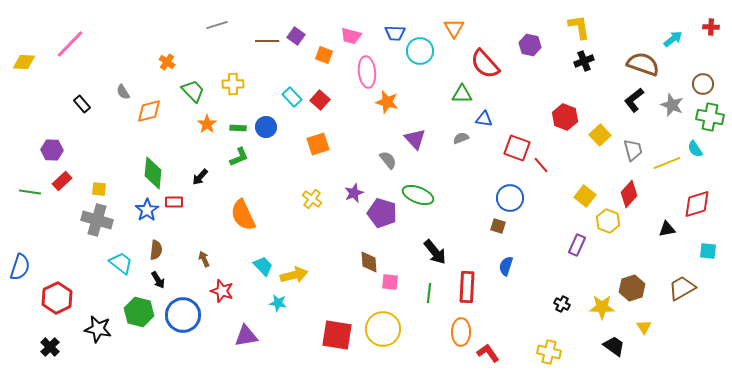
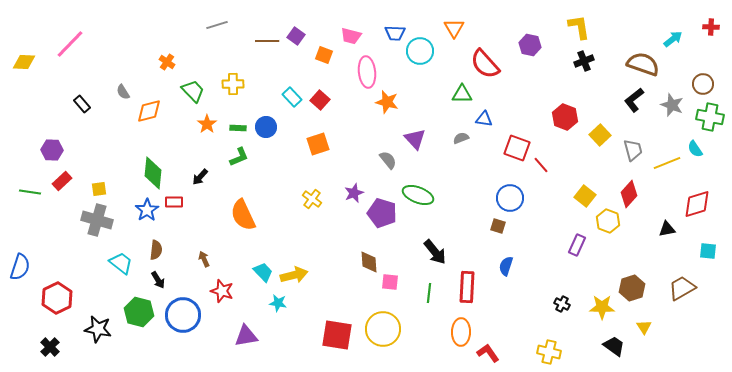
yellow square at (99, 189): rotated 14 degrees counterclockwise
cyan trapezoid at (263, 266): moved 6 px down
